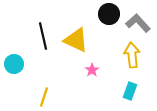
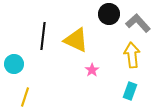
black line: rotated 20 degrees clockwise
yellow line: moved 19 px left
